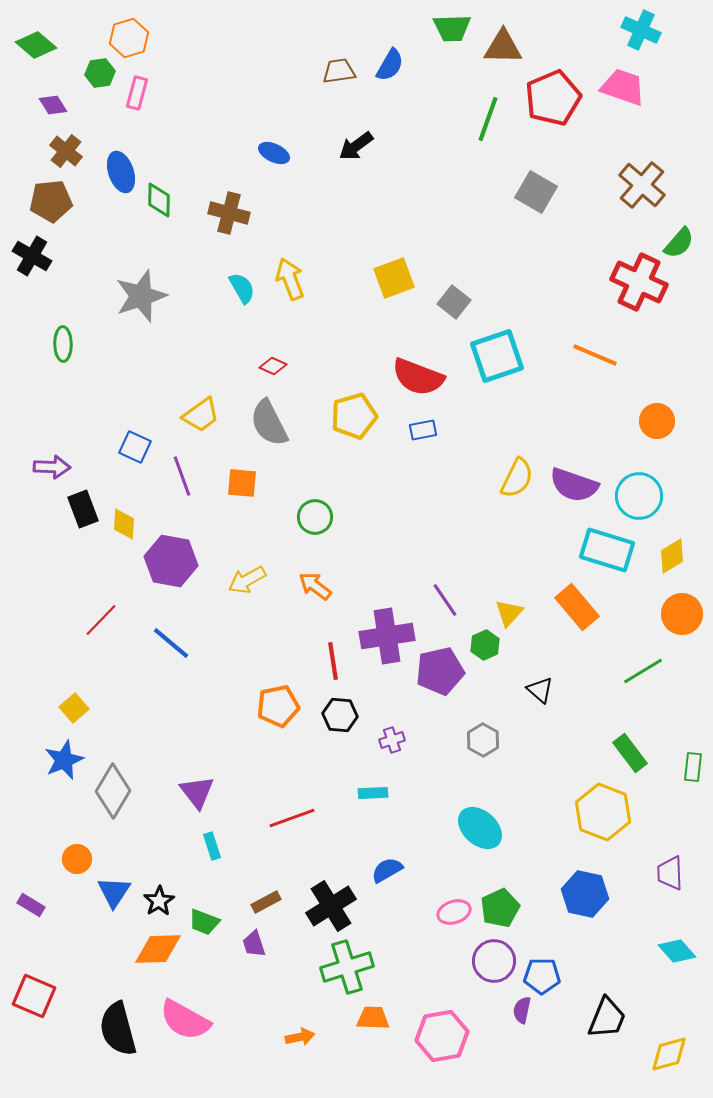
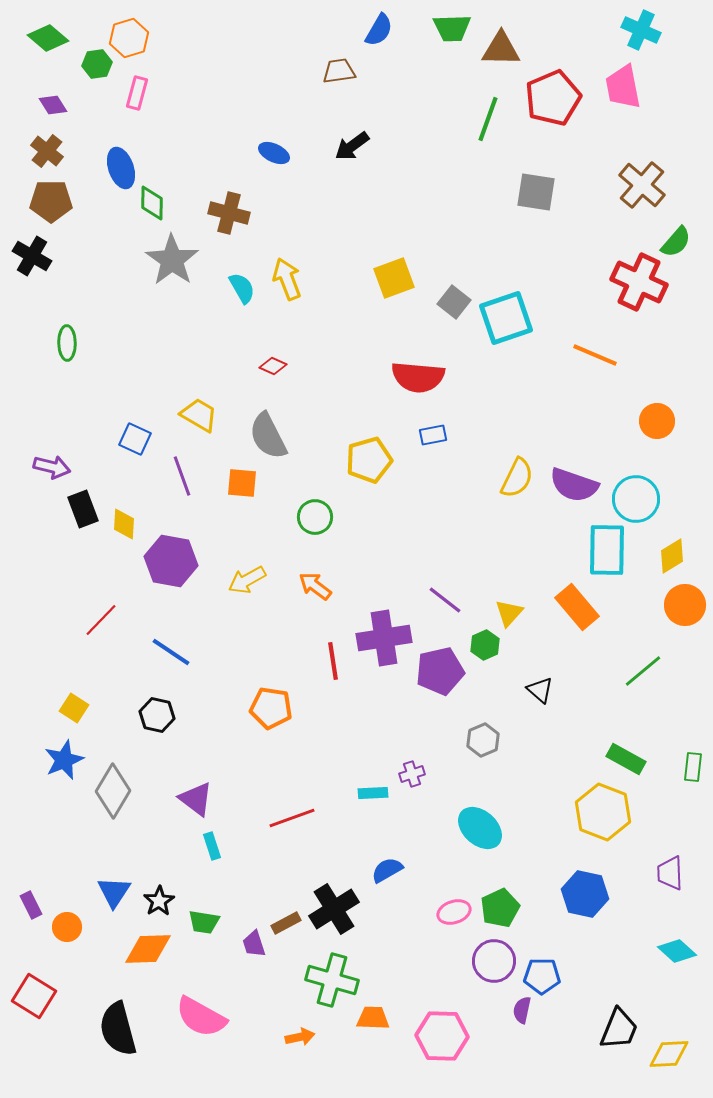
green diamond at (36, 45): moved 12 px right, 7 px up
brown triangle at (503, 47): moved 2 px left, 2 px down
blue semicircle at (390, 65): moved 11 px left, 35 px up
green hexagon at (100, 73): moved 3 px left, 9 px up
pink trapezoid at (623, 87): rotated 120 degrees counterclockwise
black arrow at (356, 146): moved 4 px left
brown cross at (66, 151): moved 19 px left
blue ellipse at (121, 172): moved 4 px up
gray square at (536, 192): rotated 21 degrees counterclockwise
green diamond at (159, 200): moved 7 px left, 3 px down
brown pentagon at (51, 201): rotated 6 degrees clockwise
green semicircle at (679, 243): moved 3 px left, 1 px up
yellow arrow at (290, 279): moved 3 px left
gray star at (141, 296): moved 31 px right, 36 px up; rotated 18 degrees counterclockwise
green ellipse at (63, 344): moved 4 px right, 1 px up
cyan square at (497, 356): moved 9 px right, 38 px up
red semicircle at (418, 377): rotated 16 degrees counterclockwise
yellow trapezoid at (201, 415): moved 2 px left; rotated 114 degrees counterclockwise
yellow pentagon at (354, 416): moved 15 px right, 44 px down
gray semicircle at (269, 423): moved 1 px left, 13 px down
blue rectangle at (423, 430): moved 10 px right, 5 px down
blue square at (135, 447): moved 8 px up
purple arrow at (52, 467): rotated 12 degrees clockwise
cyan circle at (639, 496): moved 3 px left, 3 px down
cyan rectangle at (607, 550): rotated 74 degrees clockwise
purple line at (445, 600): rotated 18 degrees counterclockwise
orange circle at (682, 614): moved 3 px right, 9 px up
purple cross at (387, 636): moved 3 px left, 2 px down
blue line at (171, 643): moved 9 px down; rotated 6 degrees counterclockwise
green line at (643, 671): rotated 9 degrees counterclockwise
orange pentagon at (278, 706): moved 7 px left, 2 px down; rotated 21 degrees clockwise
yellow square at (74, 708): rotated 16 degrees counterclockwise
black hexagon at (340, 715): moved 183 px left; rotated 8 degrees clockwise
purple cross at (392, 740): moved 20 px right, 34 px down
gray hexagon at (483, 740): rotated 8 degrees clockwise
green rectangle at (630, 753): moved 4 px left, 6 px down; rotated 24 degrees counterclockwise
purple triangle at (197, 792): moved 1 px left, 7 px down; rotated 15 degrees counterclockwise
orange circle at (77, 859): moved 10 px left, 68 px down
brown rectangle at (266, 902): moved 20 px right, 21 px down
purple rectangle at (31, 905): rotated 32 degrees clockwise
black cross at (331, 906): moved 3 px right, 3 px down
green trapezoid at (204, 922): rotated 12 degrees counterclockwise
orange diamond at (158, 949): moved 10 px left
cyan diamond at (677, 951): rotated 6 degrees counterclockwise
green cross at (347, 967): moved 15 px left, 13 px down; rotated 33 degrees clockwise
red square at (34, 996): rotated 9 degrees clockwise
black trapezoid at (607, 1018): moved 12 px right, 11 px down
pink semicircle at (185, 1020): moved 16 px right, 3 px up
pink hexagon at (442, 1036): rotated 12 degrees clockwise
yellow diamond at (669, 1054): rotated 12 degrees clockwise
